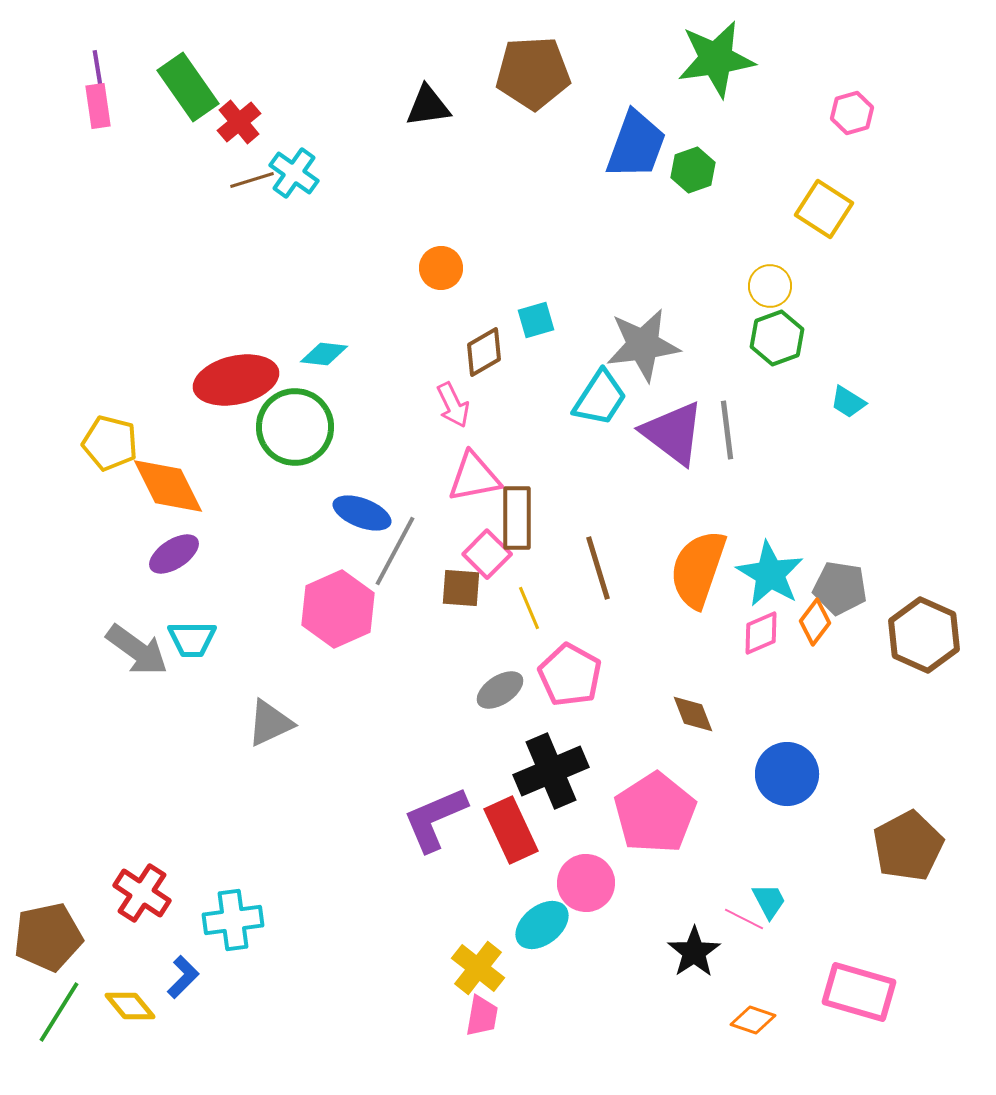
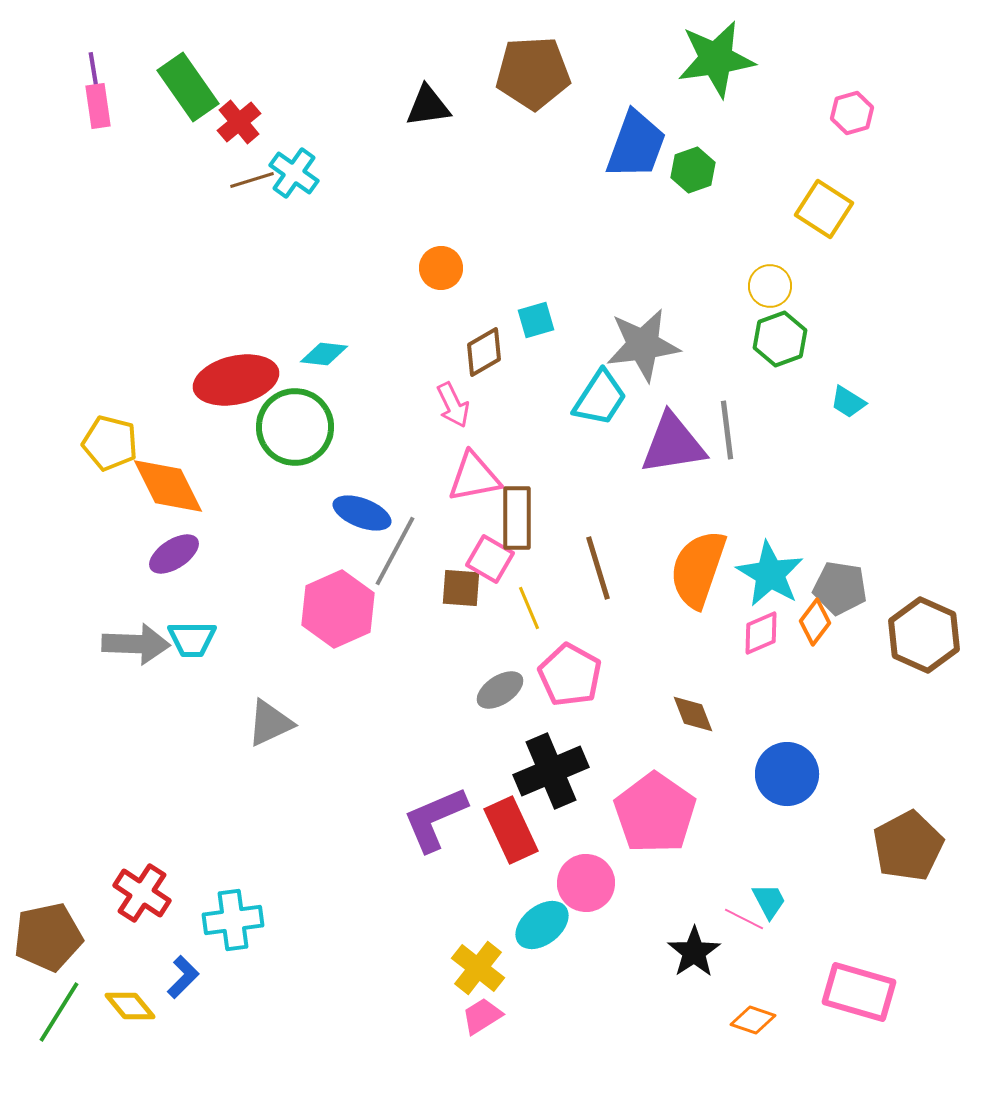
purple line at (98, 71): moved 4 px left, 2 px down
green hexagon at (777, 338): moved 3 px right, 1 px down
purple triangle at (673, 433): moved 11 px down; rotated 46 degrees counterclockwise
pink square at (487, 554): moved 3 px right, 5 px down; rotated 15 degrees counterclockwise
gray arrow at (137, 650): moved 1 px left, 6 px up; rotated 34 degrees counterclockwise
pink pentagon at (655, 813): rotated 4 degrees counterclockwise
pink trapezoid at (482, 1016): rotated 132 degrees counterclockwise
